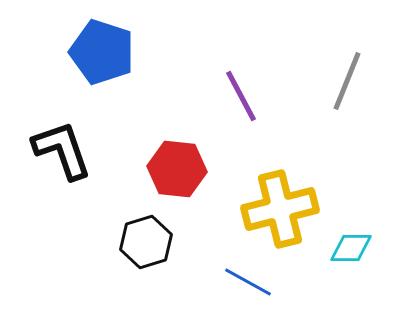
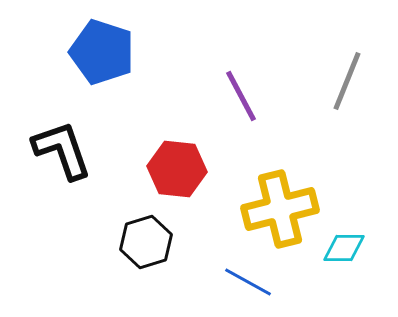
cyan diamond: moved 7 px left
